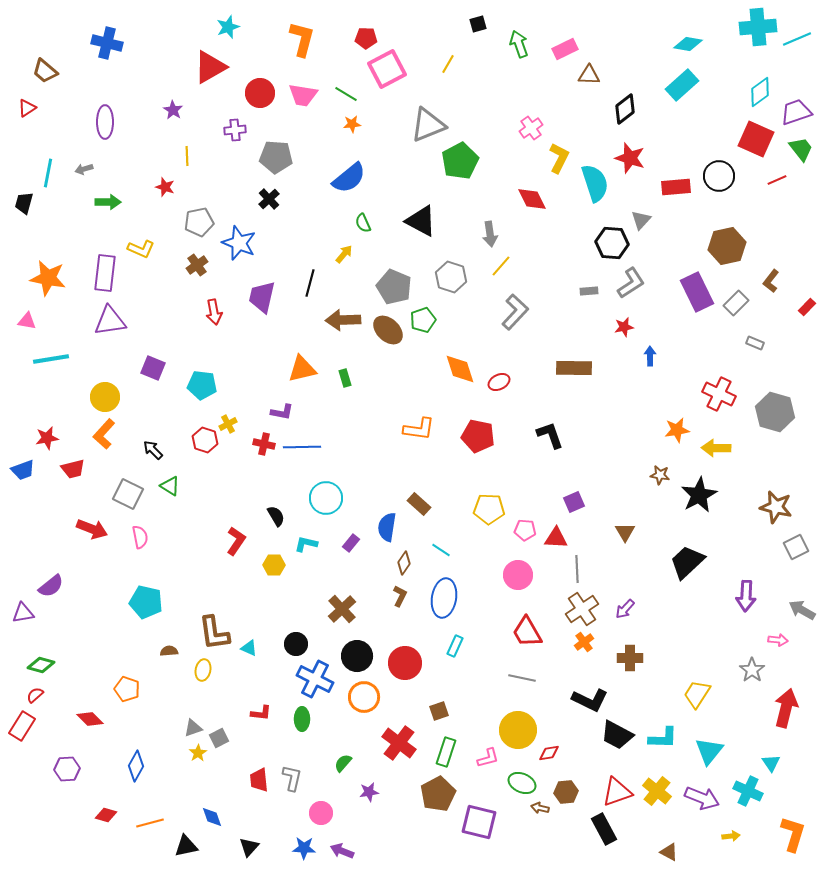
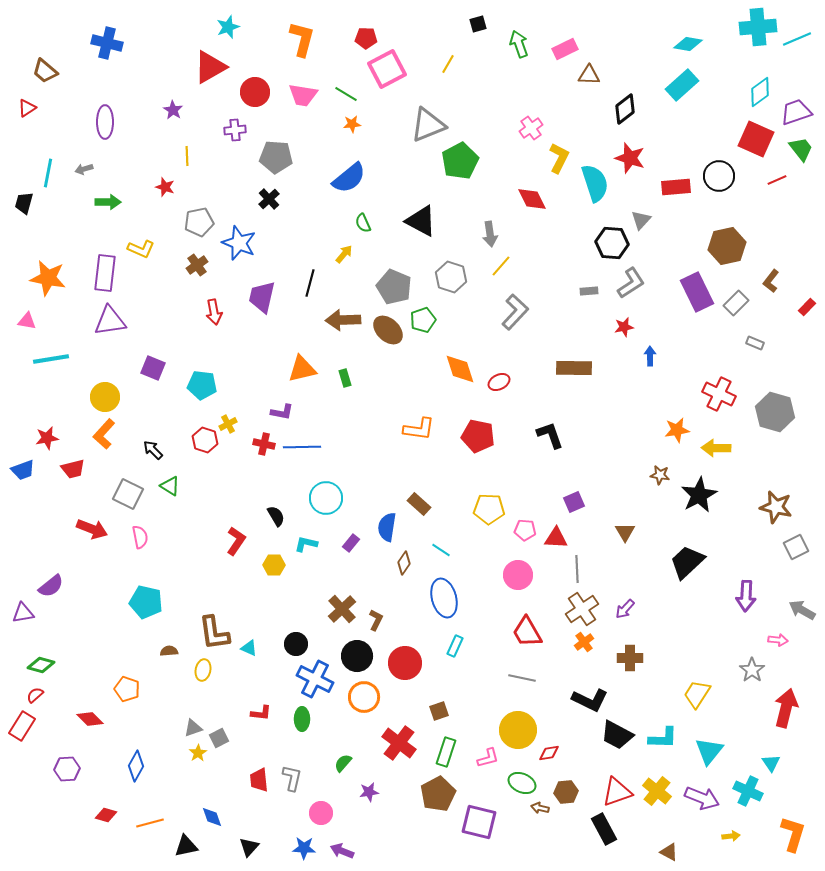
red circle at (260, 93): moved 5 px left, 1 px up
brown L-shape at (400, 596): moved 24 px left, 24 px down
blue ellipse at (444, 598): rotated 24 degrees counterclockwise
